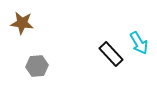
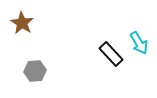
brown star: rotated 25 degrees clockwise
gray hexagon: moved 2 px left, 5 px down
